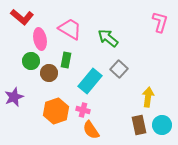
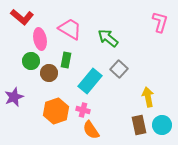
yellow arrow: rotated 18 degrees counterclockwise
